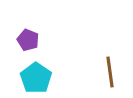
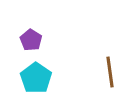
purple pentagon: moved 3 px right; rotated 10 degrees clockwise
